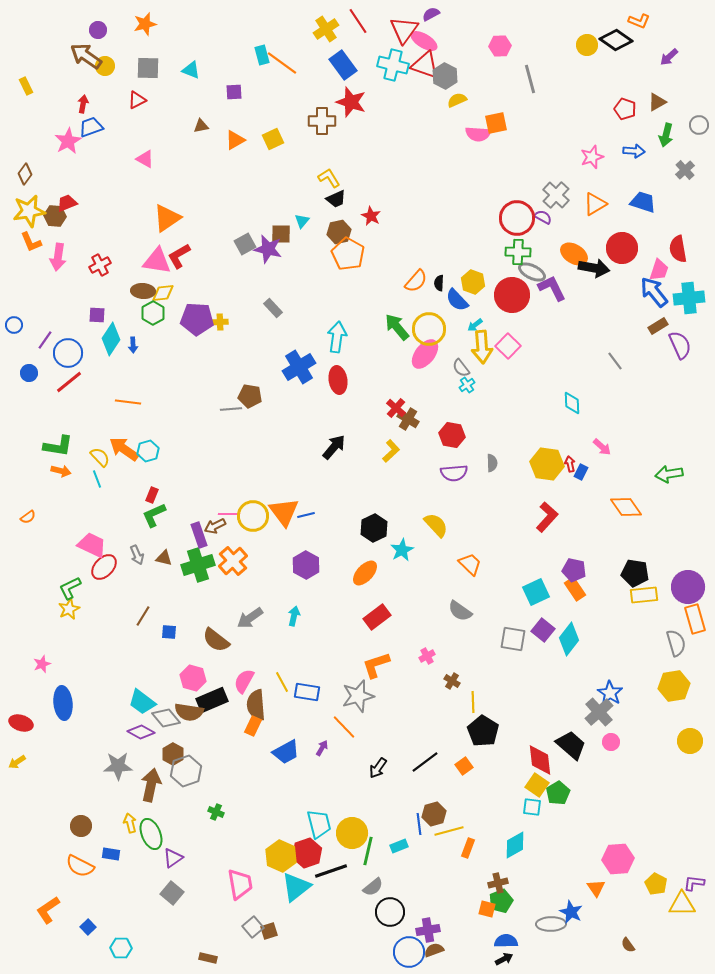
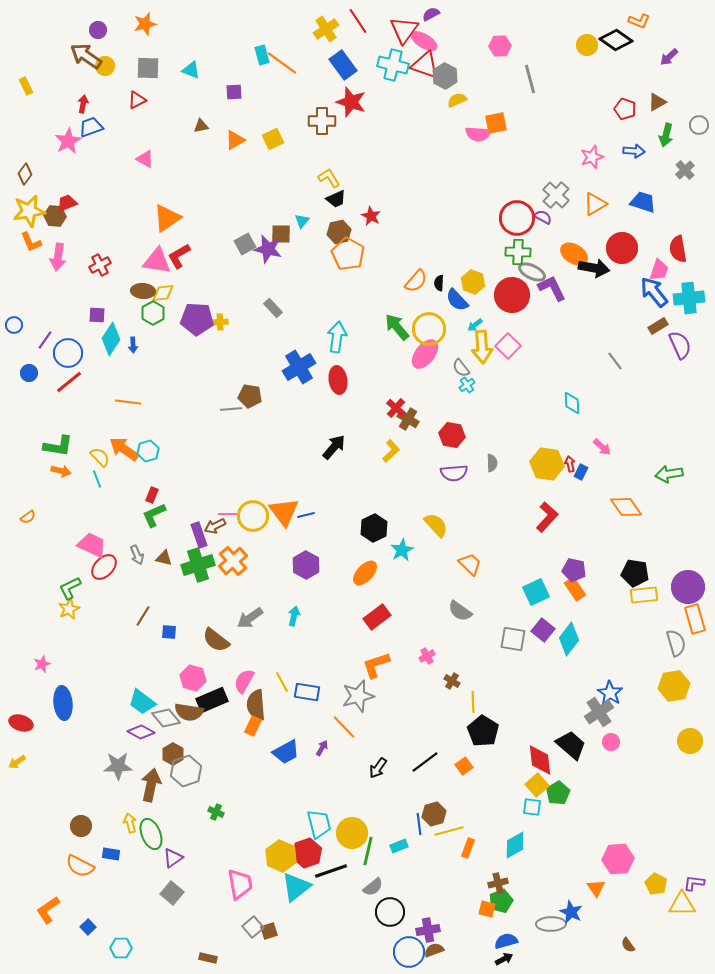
gray cross at (599, 712): rotated 8 degrees clockwise
yellow square at (537, 785): rotated 15 degrees clockwise
blue semicircle at (506, 941): rotated 15 degrees counterclockwise
